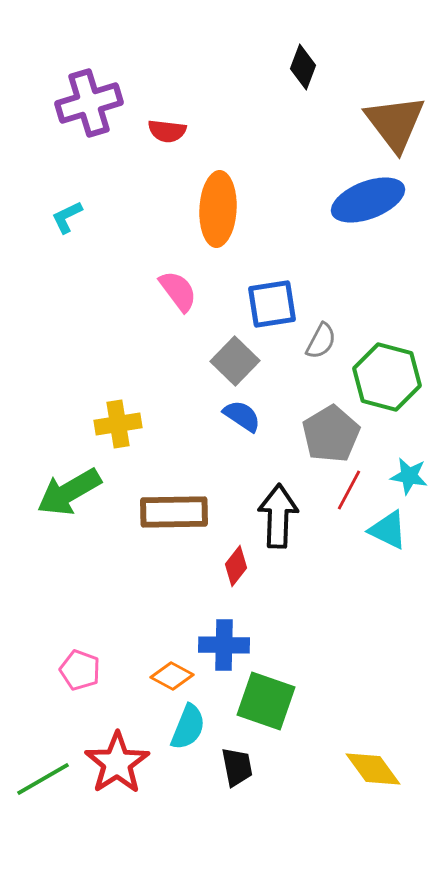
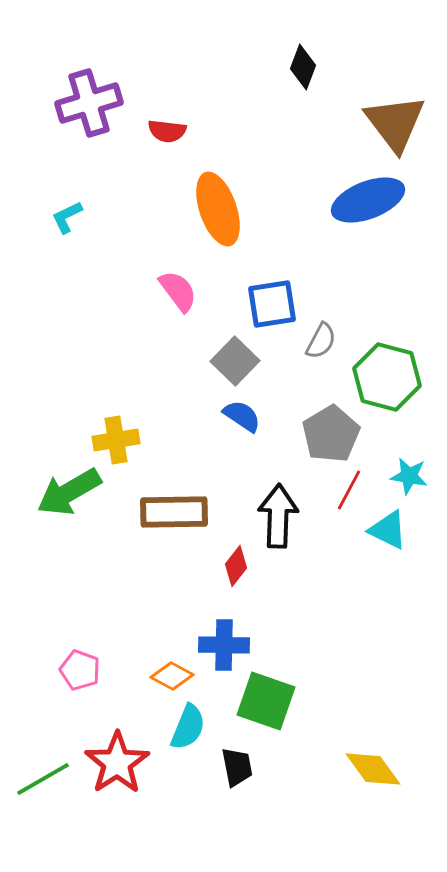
orange ellipse: rotated 22 degrees counterclockwise
yellow cross: moved 2 px left, 16 px down
